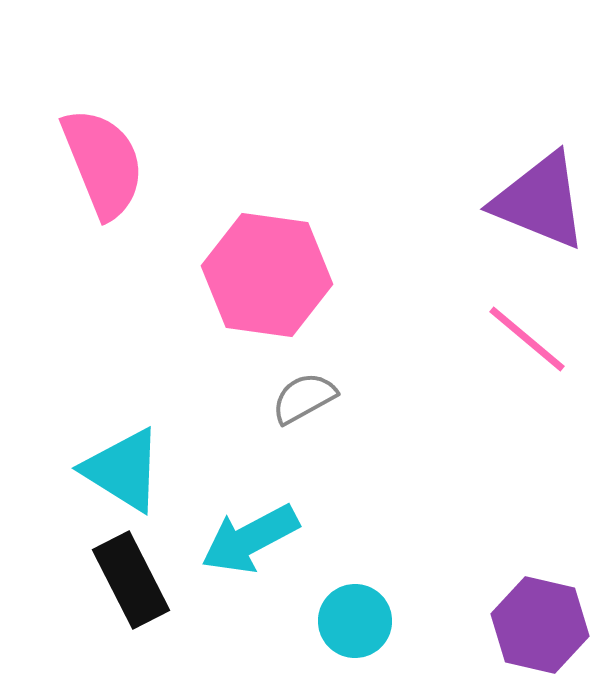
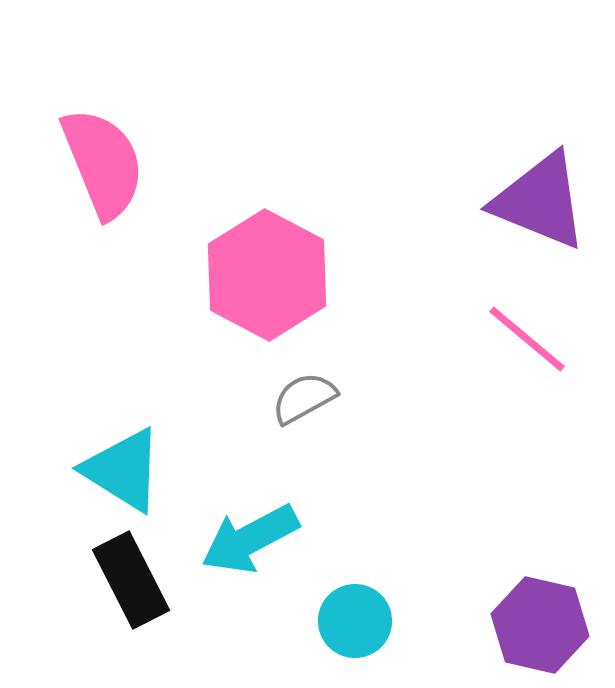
pink hexagon: rotated 20 degrees clockwise
